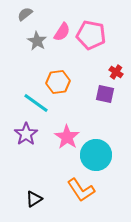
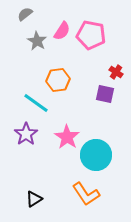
pink semicircle: moved 1 px up
orange hexagon: moved 2 px up
orange L-shape: moved 5 px right, 4 px down
